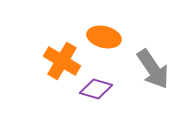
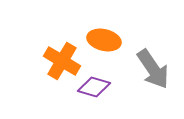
orange ellipse: moved 3 px down
purple diamond: moved 2 px left, 2 px up
